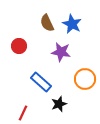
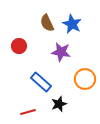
red line: moved 5 px right, 1 px up; rotated 49 degrees clockwise
